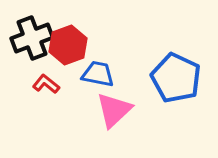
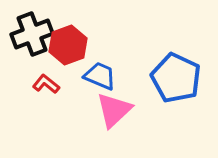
black cross: moved 4 px up
blue trapezoid: moved 2 px right, 2 px down; rotated 12 degrees clockwise
